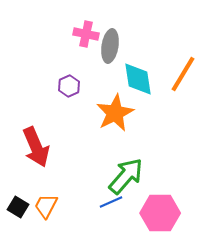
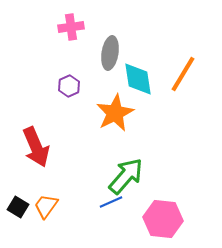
pink cross: moved 15 px left, 7 px up; rotated 20 degrees counterclockwise
gray ellipse: moved 7 px down
orange trapezoid: rotated 8 degrees clockwise
pink hexagon: moved 3 px right, 6 px down; rotated 6 degrees clockwise
